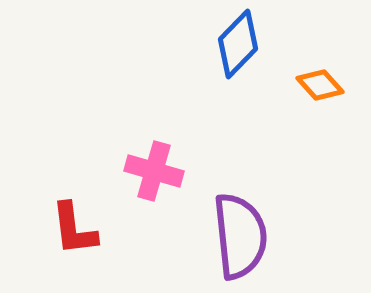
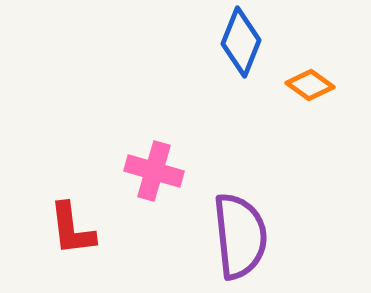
blue diamond: moved 3 px right, 2 px up; rotated 22 degrees counterclockwise
orange diamond: moved 10 px left; rotated 12 degrees counterclockwise
red L-shape: moved 2 px left
